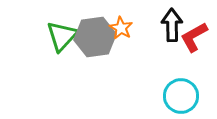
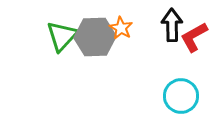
gray hexagon: rotated 6 degrees clockwise
